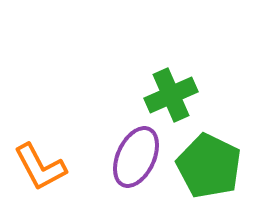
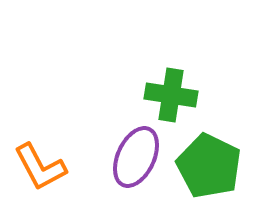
green cross: rotated 33 degrees clockwise
